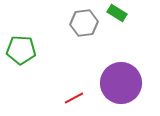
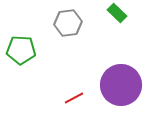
green rectangle: rotated 12 degrees clockwise
gray hexagon: moved 16 px left
purple circle: moved 2 px down
